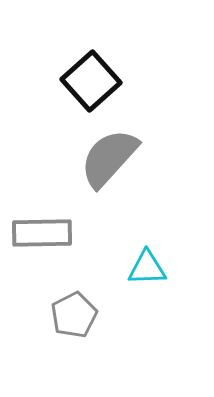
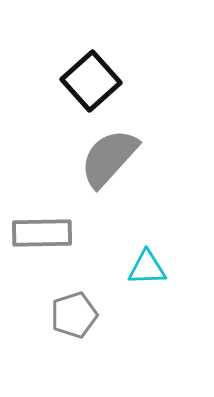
gray pentagon: rotated 9 degrees clockwise
